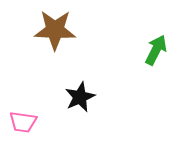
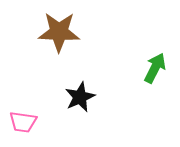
brown star: moved 4 px right, 2 px down
green arrow: moved 1 px left, 18 px down
